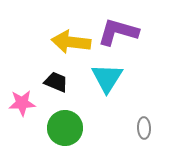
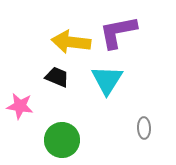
purple L-shape: rotated 27 degrees counterclockwise
cyan triangle: moved 2 px down
black trapezoid: moved 1 px right, 5 px up
pink star: moved 2 px left, 3 px down; rotated 12 degrees clockwise
green circle: moved 3 px left, 12 px down
